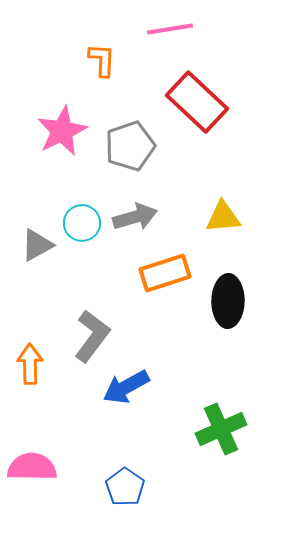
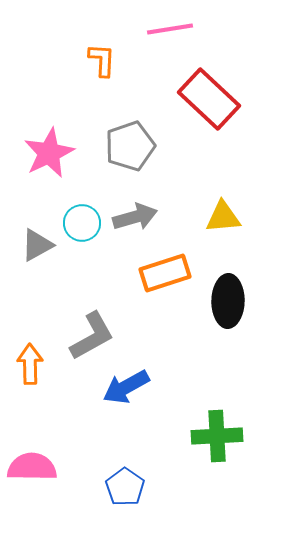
red rectangle: moved 12 px right, 3 px up
pink star: moved 13 px left, 22 px down
gray L-shape: rotated 24 degrees clockwise
green cross: moved 4 px left, 7 px down; rotated 21 degrees clockwise
